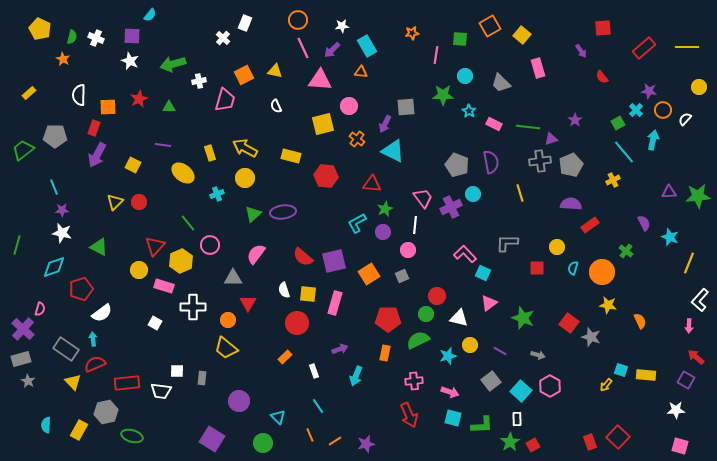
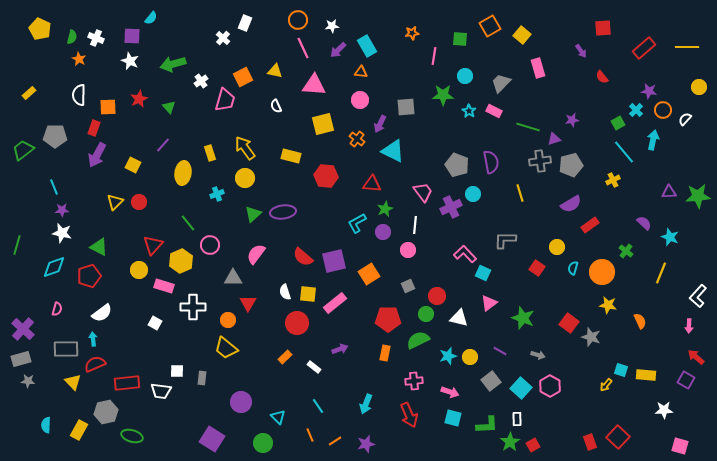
cyan semicircle at (150, 15): moved 1 px right, 3 px down
white star at (342, 26): moved 10 px left
purple arrow at (332, 50): moved 6 px right
pink line at (436, 55): moved 2 px left, 1 px down
orange star at (63, 59): moved 16 px right
orange square at (244, 75): moved 1 px left, 2 px down
pink triangle at (320, 80): moved 6 px left, 5 px down
white cross at (199, 81): moved 2 px right; rotated 24 degrees counterclockwise
gray trapezoid at (501, 83): rotated 90 degrees clockwise
pink circle at (349, 106): moved 11 px right, 6 px up
green triangle at (169, 107): rotated 48 degrees clockwise
purple star at (575, 120): moved 3 px left; rotated 24 degrees clockwise
purple arrow at (385, 124): moved 5 px left
pink rectangle at (494, 124): moved 13 px up
green line at (528, 127): rotated 10 degrees clockwise
purple triangle at (551, 139): moved 3 px right
purple line at (163, 145): rotated 56 degrees counterclockwise
yellow arrow at (245, 148): rotated 25 degrees clockwise
gray pentagon at (571, 165): rotated 10 degrees clockwise
yellow ellipse at (183, 173): rotated 60 degrees clockwise
pink trapezoid at (423, 198): moved 6 px up
purple semicircle at (571, 204): rotated 145 degrees clockwise
purple semicircle at (644, 223): rotated 21 degrees counterclockwise
gray L-shape at (507, 243): moved 2 px left, 3 px up
red triangle at (155, 246): moved 2 px left, 1 px up
yellow line at (689, 263): moved 28 px left, 10 px down
red square at (537, 268): rotated 35 degrees clockwise
gray square at (402, 276): moved 6 px right, 10 px down
red pentagon at (81, 289): moved 8 px right, 13 px up
white semicircle at (284, 290): moved 1 px right, 2 px down
white L-shape at (700, 300): moved 2 px left, 4 px up
pink rectangle at (335, 303): rotated 35 degrees clockwise
pink semicircle at (40, 309): moved 17 px right
yellow circle at (470, 345): moved 12 px down
gray rectangle at (66, 349): rotated 35 degrees counterclockwise
white rectangle at (314, 371): moved 4 px up; rotated 32 degrees counterclockwise
cyan arrow at (356, 376): moved 10 px right, 28 px down
gray star at (28, 381): rotated 24 degrees counterclockwise
cyan square at (521, 391): moved 3 px up
purple circle at (239, 401): moved 2 px right, 1 px down
white star at (676, 410): moved 12 px left
green L-shape at (482, 425): moved 5 px right
